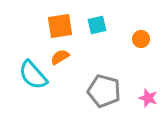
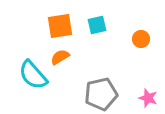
gray pentagon: moved 3 px left, 3 px down; rotated 28 degrees counterclockwise
